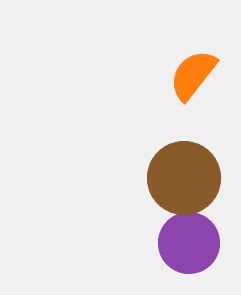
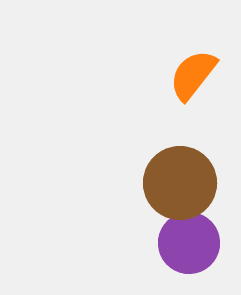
brown circle: moved 4 px left, 5 px down
